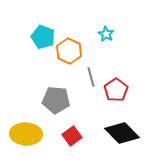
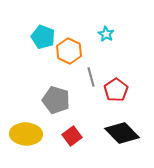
gray pentagon: rotated 12 degrees clockwise
